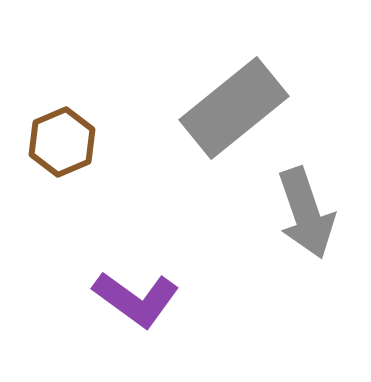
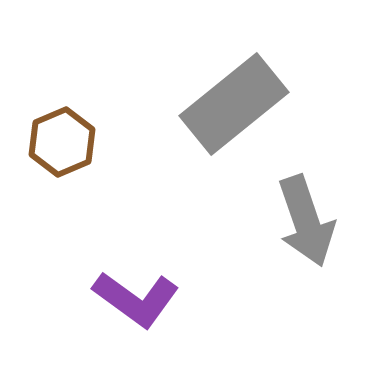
gray rectangle: moved 4 px up
gray arrow: moved 8 px down
